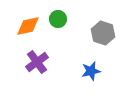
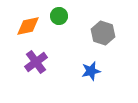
green circle: moved 1 px right, 3 px up
purple cross: moved 1 px left
